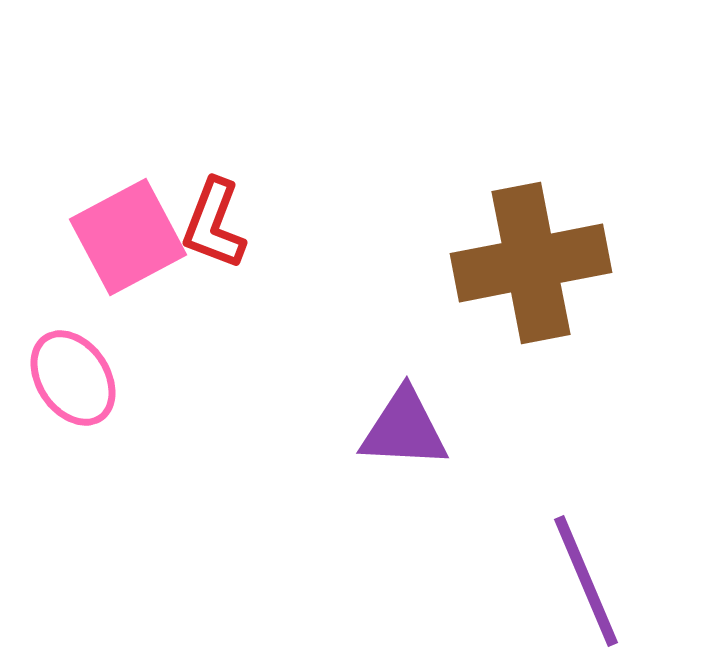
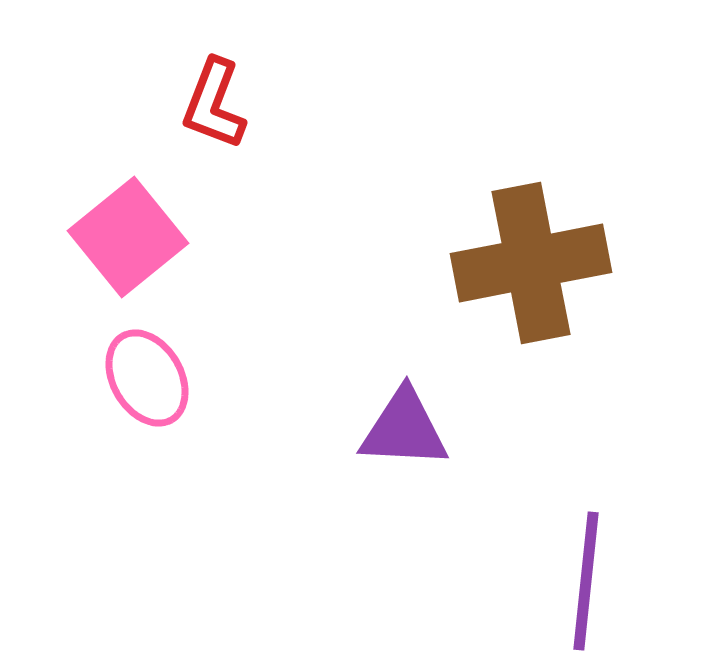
red L-shape: moved 120 px up
pink square: rotated 11 degrees counterclockwise
pink ellipse: moved 74 px right; rotated 4 degrees clockwise
purple line: rotated 29 degrees clockwise
